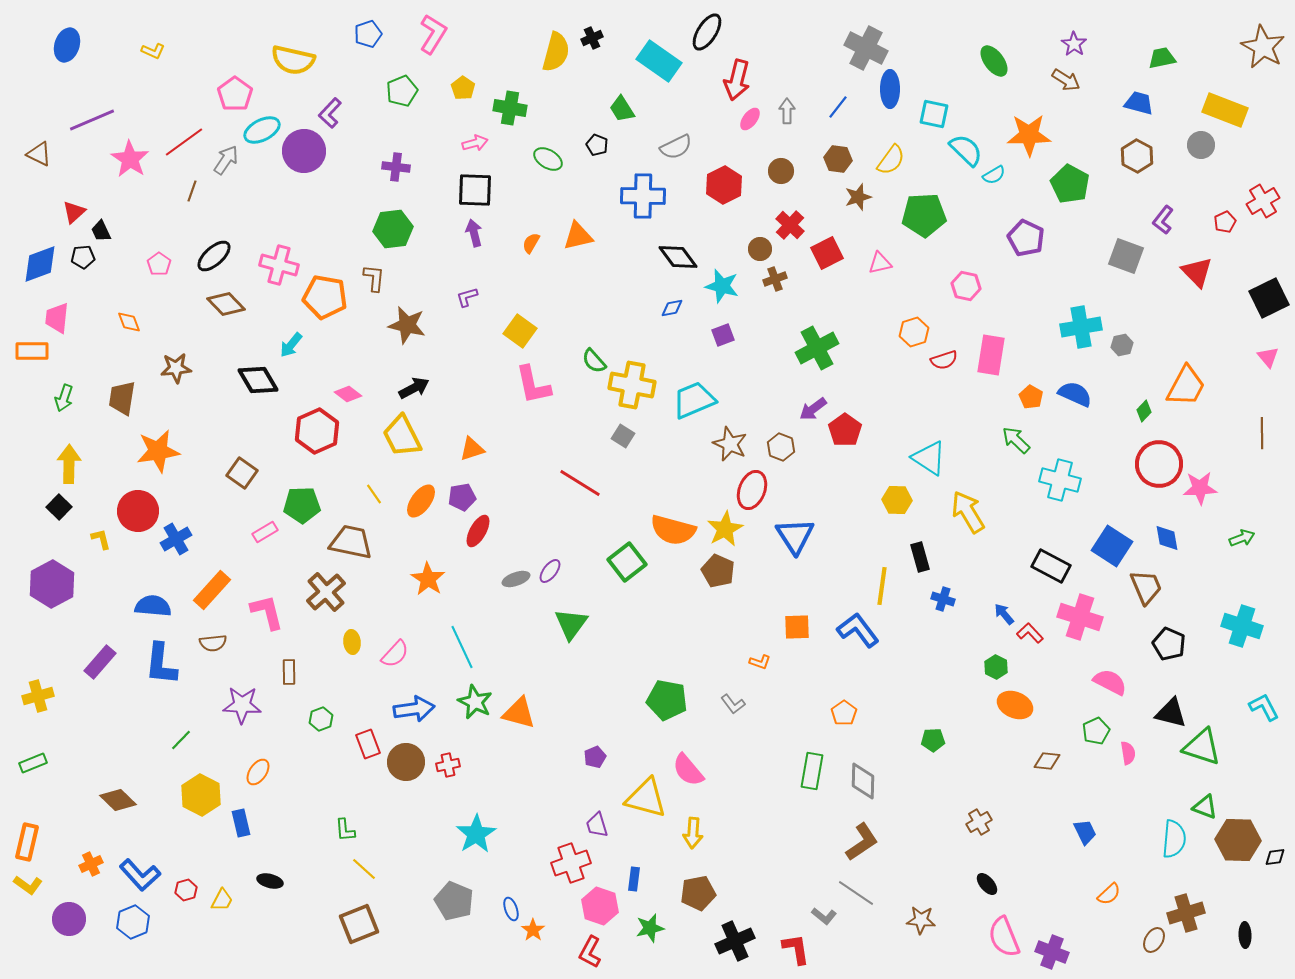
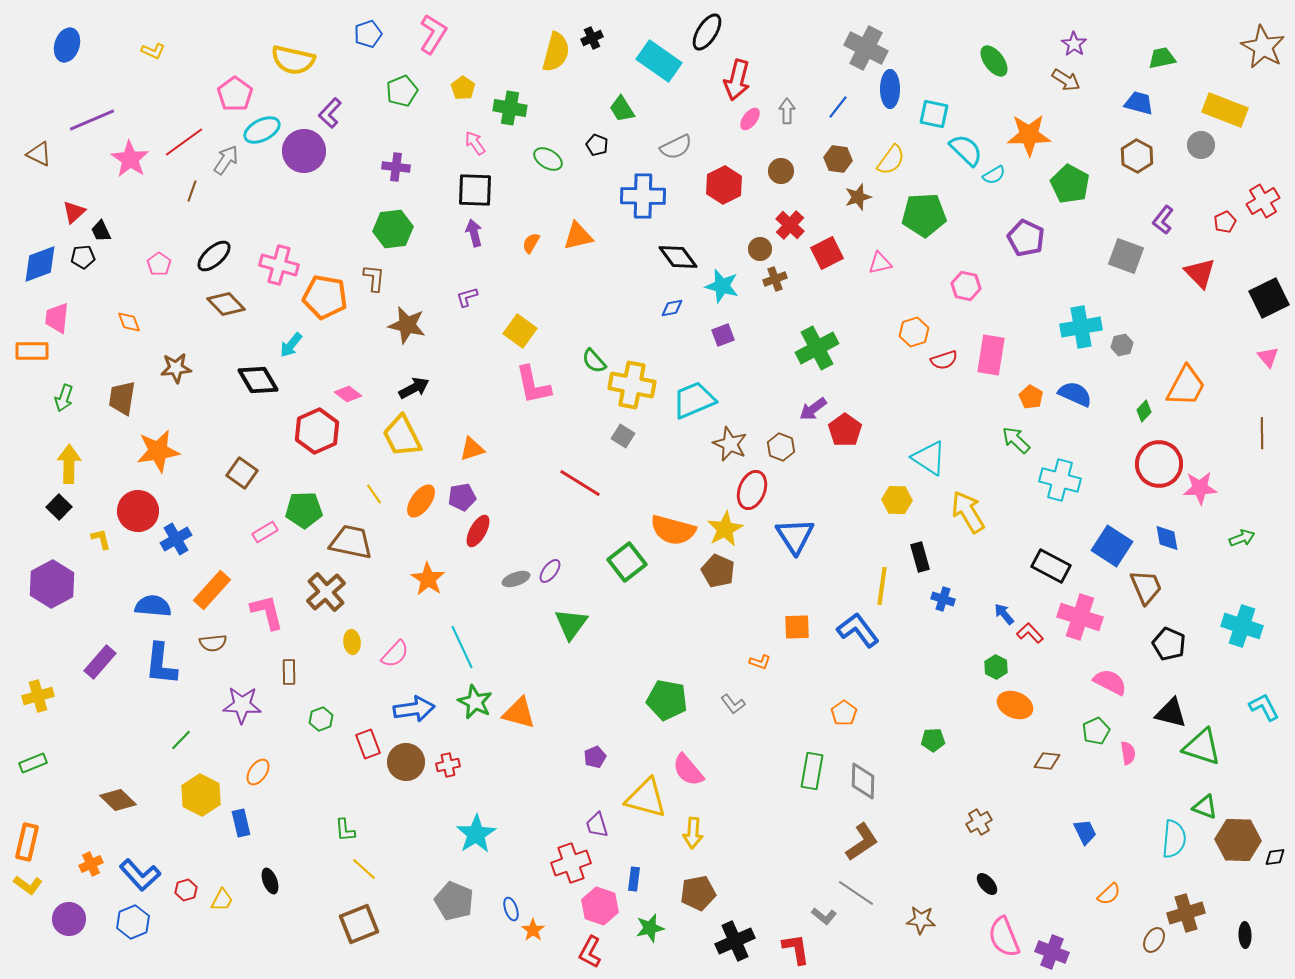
pink arrow at (475, 143): rotated 110 degrees counterclockwise
red triangle at (1197, 272): moved 3 px right, 1 px down
green pentagon at (302, 505): moved 2 px right, 5 px down
black ellipse at (270, 881): rotated 55 degrees clockwise
